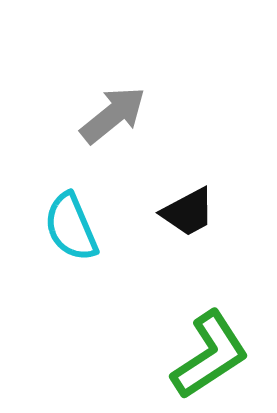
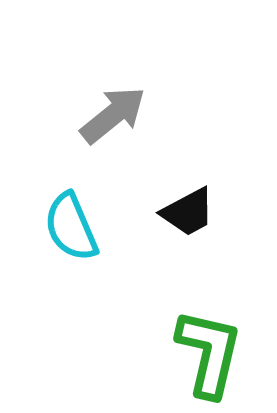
green L-shape: moved 1 px left, 2 px up; rotated 44 degrees counterclockwise
